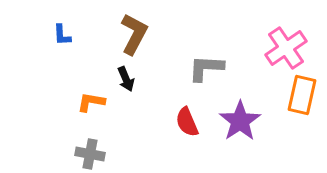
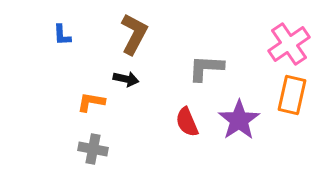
pink cross: moved 3 px right, 4 px up
black arrow: rotated 55 degrees counterclockwise
orange rectangle: moved 10 px left
purple star: moved 1 px left, 1 px up
gray cross: moved 3 px right, 5 px up
